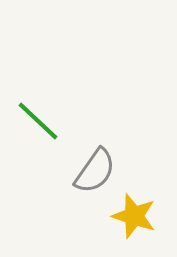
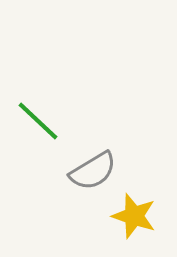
gray semicircle: moved 2 px left; rotated 24 degrees clockwise
